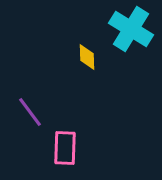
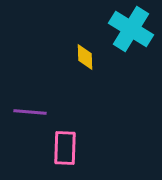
yellow diamond: moved 2 px left
purple line: rotated 48 degrees counterclockwise
